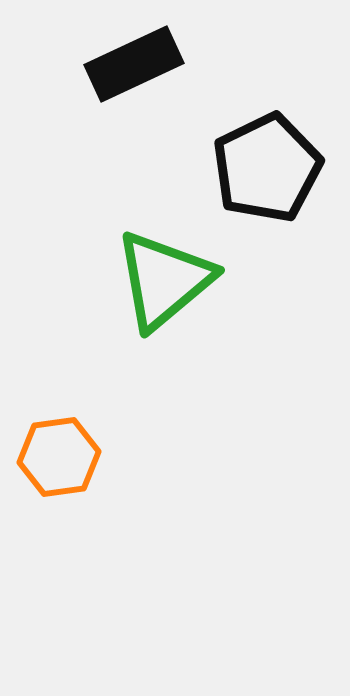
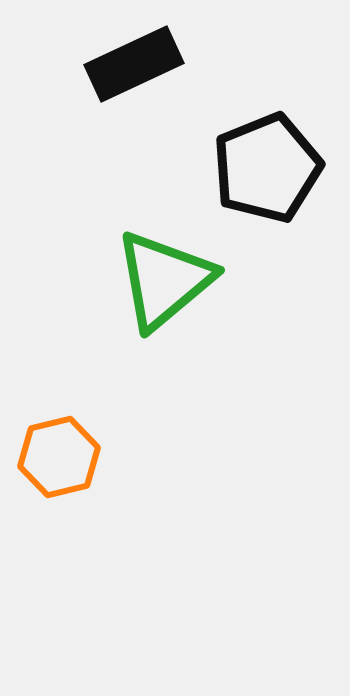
black pentagon: rotated 4 degrees clockwise
orange hexagon: rotated 6 degrees counterclockwise
